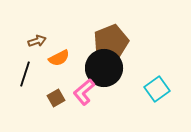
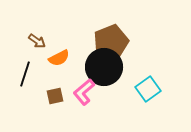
brown arrow: rotated 54 degrees clockwise
black circle: moved 1 px up
cyan square: moved 9 px left
brown square: moved 1 px left, 2 px up; rotated 18 degrees clockwise
